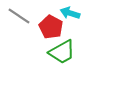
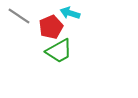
red pentagon: rotated 20 degrees clockwise
green trapezoid: moved 3 px left, 1 px up
